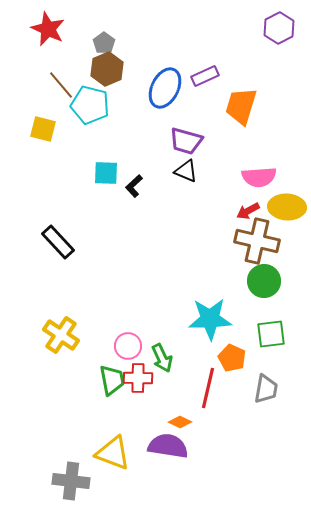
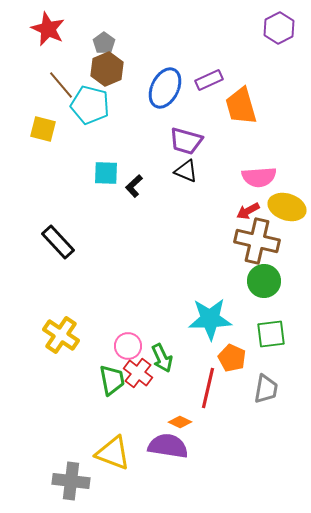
purple rectangle: moved 4 px right, 4 px down
orange trapezoid: rotated 33 degrees counterclockwise
yellow ellipse: rotated 15 degrees clockwise
red cross: moved 5 px up; rotated 36 degrees clockwise
